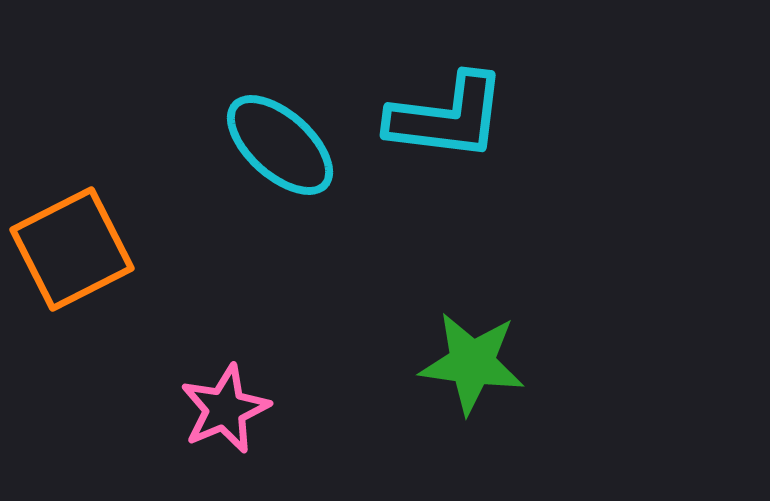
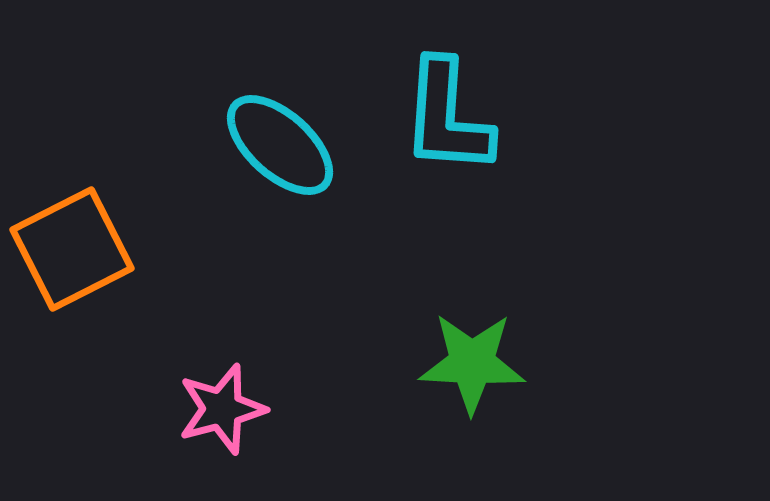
cyan L-shape: rotated 87 degrees clockwise
green star: rotated 5 degrees counterclockwise
pink star: moved 3 px left; rotated 8 degrees clockwise
